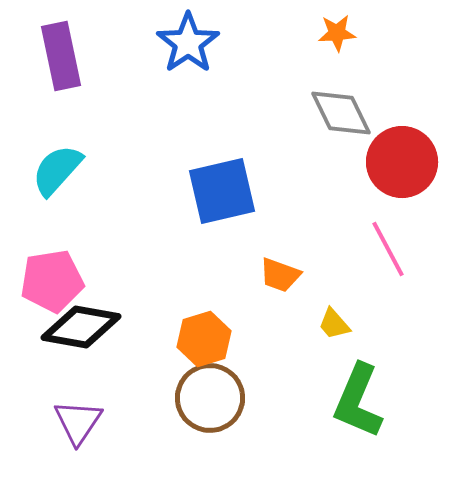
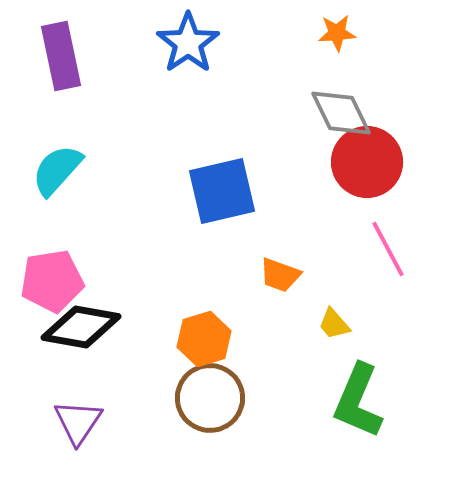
red circle: moved 35 px left
